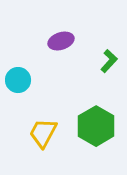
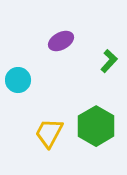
purple ellipse: rotated 10 degrees counterclockwise
yellow trapezoid: moved 6 px right
